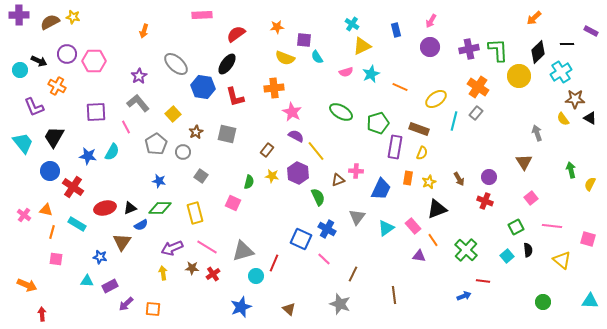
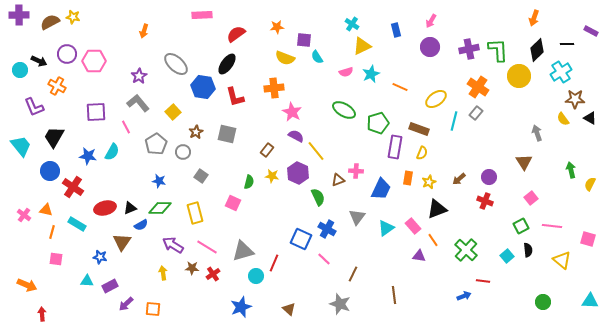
orange arrow at (534, 18): rotated 28 degrees counterclockwise
black diamond at (538, 52): moved 1 px left, 2 px up
green ellipse at (341, 112): moved 3 px right, 2 px up
yellow square at (173, 114): moved 2 px up
cyan trapezoid at (23, 143): moved 2 px left, 3 px down
brown arrow at (459, 179): rotated 80 degrees clockwise
green square at (516, 227): moved 5 px right, 1 px up
purple arrow at (172, 248): moved 1 px right, 3 px up; rotated 55 degrees clockwise
